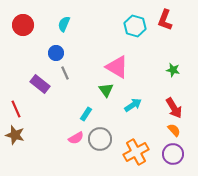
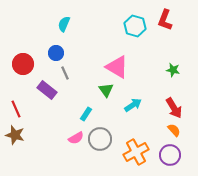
red circle: moved 39 px down
purple rectangle: moved 7 px right, 6 px down
purple circle: moved 3 px left, 1 px down
